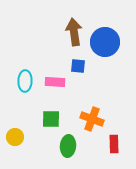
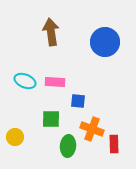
brown arrow: moved 23 px left
blue square: moved 35 px down
cyan ellipse: rotated 70 degrees counterclockwise
orange cross: moved 10 px down
